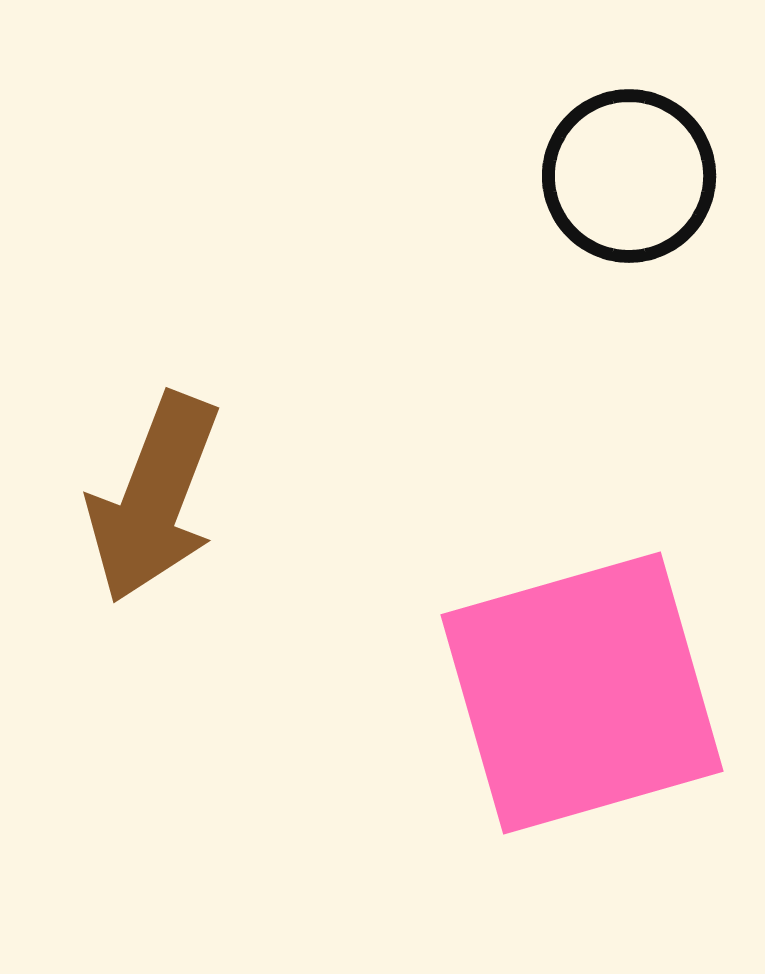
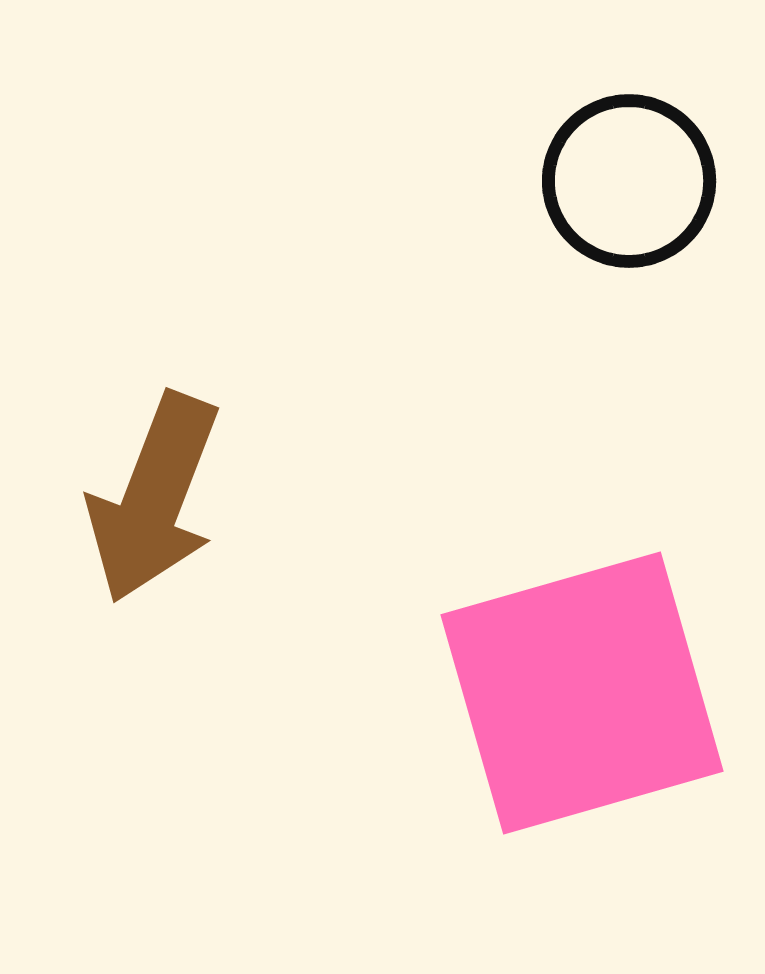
black circle: moved 5 px down
